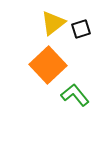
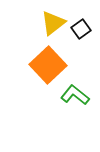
black square: rotated 18 degrees counterclockwise
green L-shape: rotated 12 degrees counterclockwise
